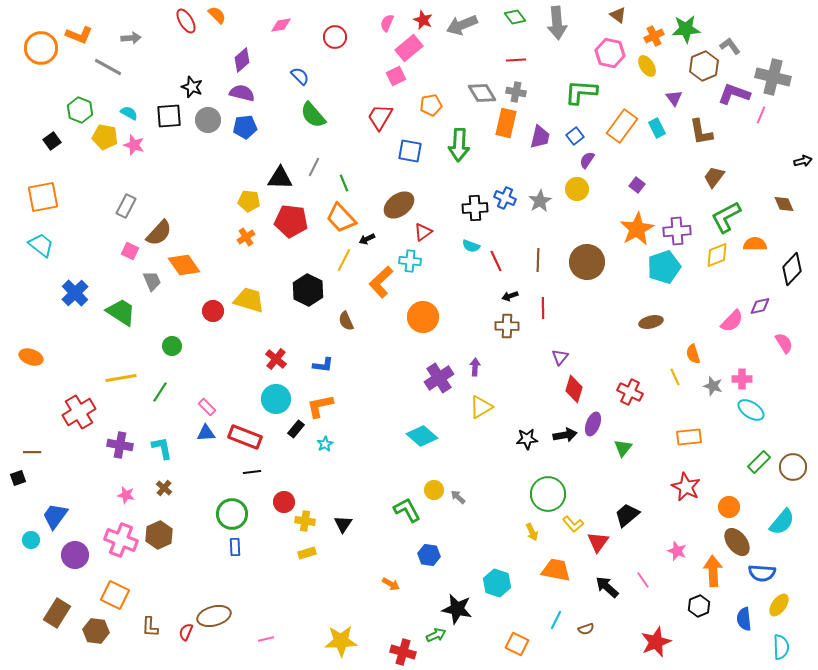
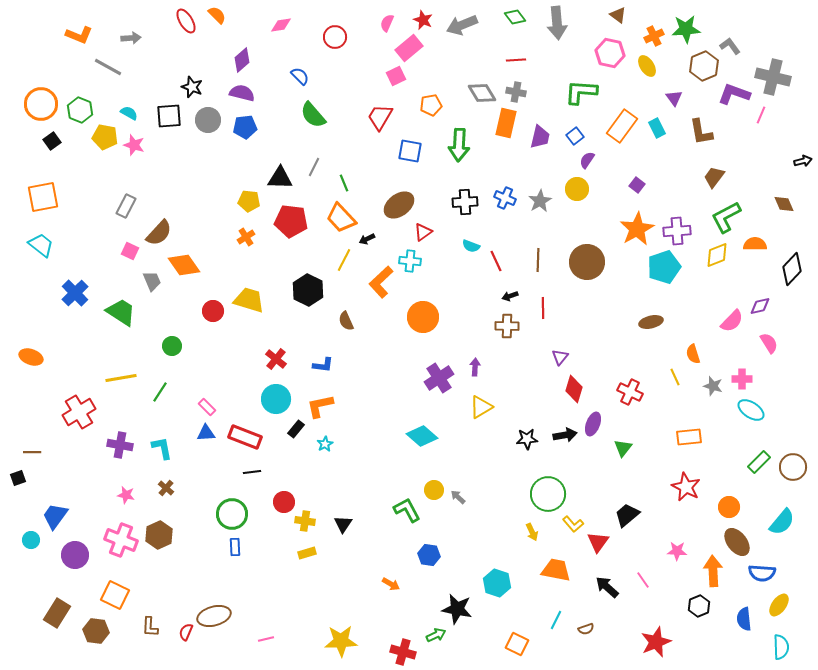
orange circle at (41, 48): moved 56 px down
black cross at (475, 208): moved 10 px left, 6 px up
pink semicircle at (784, 343): moved 15 px left
brown cross at (164, 488): moved 2 px right
pink star at (677, 551): rotated 18 degrees counterclockwise
